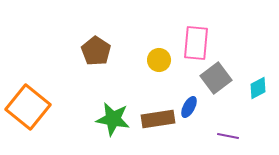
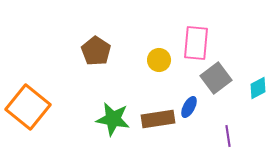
purple line: rotated 70 degrees clockwise
